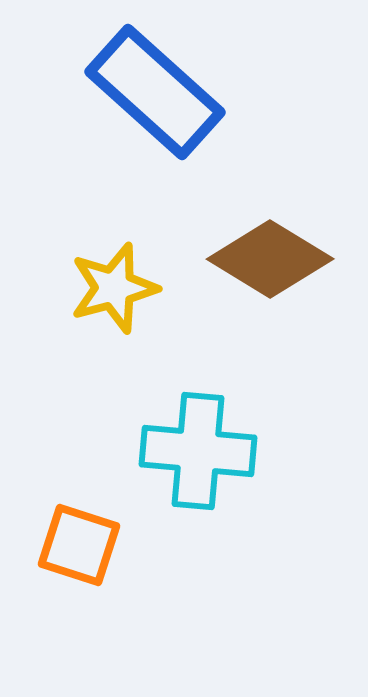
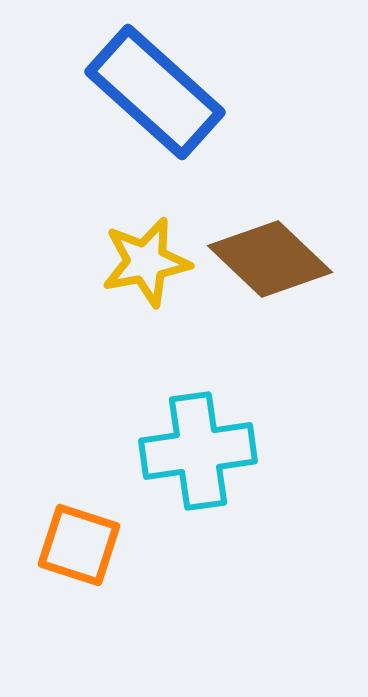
brown diamond: rotated 12 degrees clockwise
yellow star: moved 32 px right, 26 px up; rotated 4 degrees clockwise
cyan cross: rotated 13 degrees counterclockwise
